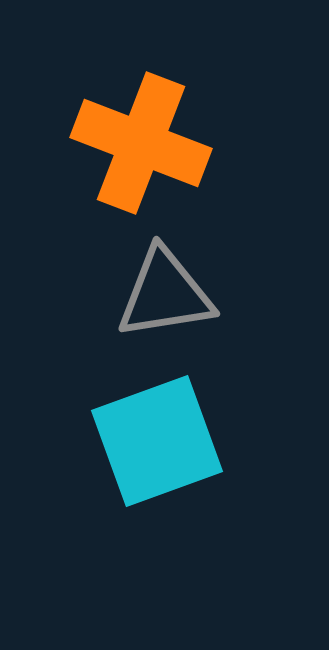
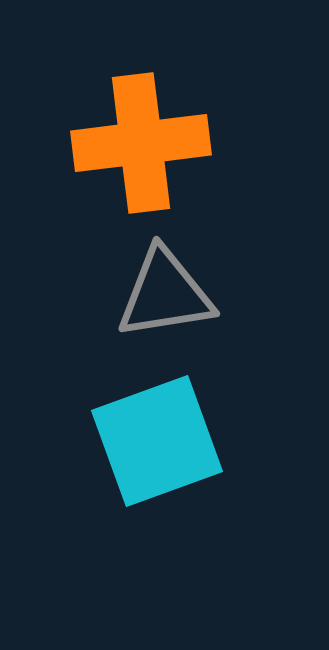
orange cross: rotated 28 degrees counterclockwise
